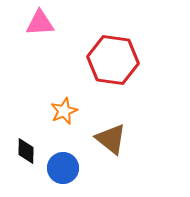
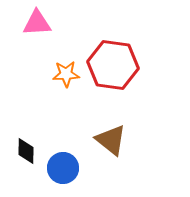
pink triangle: moved 3 px left
red hexagon: moved 5 px down
orange star: moved 2 px right, 37 px up; rotated 20 degrees clockwise
brown triangle: moved 1 px down
